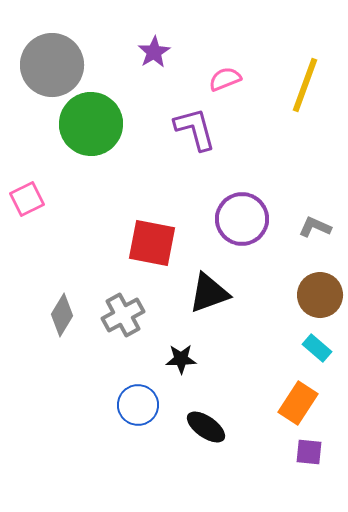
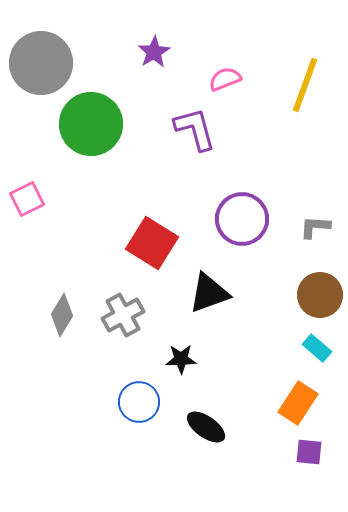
gray circle: moved 11 px left, 2 px up
gray L-shape: rotated 20 degrees counterclockwise
red square: rotated 21 degrees clockwise
blue circle: moved 1 px right, 3 px up
